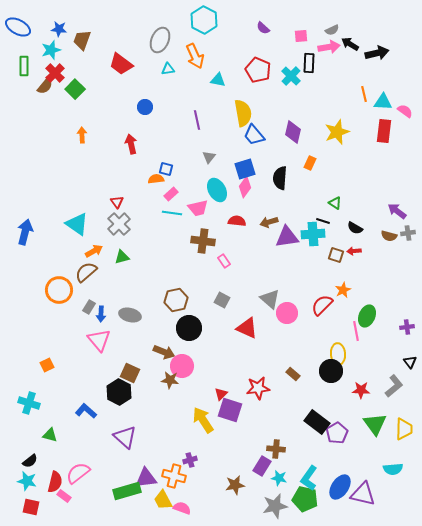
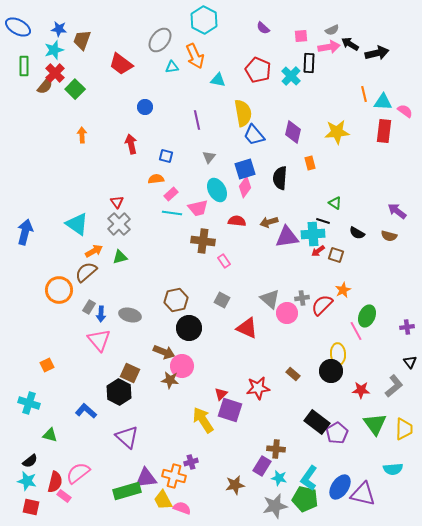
gray ellipse at (160, 40): rotated 15 degrees clockwise
cyan star at (51, 50): moved 3 px right
cyan triangle at (168, 69): moved 4 px right, 2 px up
yellow star at (337, 132): rotated 15 degrees clockwise
orange rectangle at (310, 163): rotated 40 degrees counterclockwise
blue square at (166, 169): moved 13 px up
black semicircle at (355, 228): moved 2 px right, 5 px down
gray cross at (408, 233): moved 106 px left, 65 px down
red arrow at (354, 251): moved 36 px left; rotated 32 degrees counterclockwise
green triangle at (122, 257): moved 2 px left
pink line at (356, 331): rotated 18 degrees counterclockwise
purple triangle at (125, 437): moved 2 px right
purple cross at (190, 460): moved 1 px right, 2 px down
